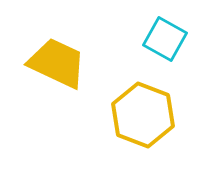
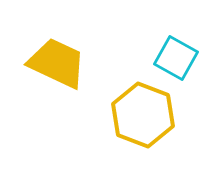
cyan square: moved 11 px right, 19 px down
